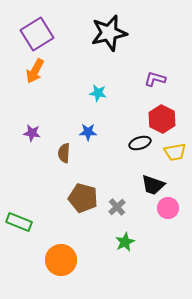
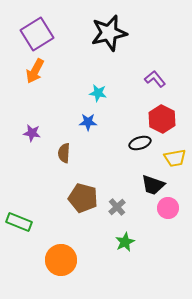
purple L-shape: rotated 35 degrees clockwise
blue star: moved 10 px up
yellow trapezoid: moved 6 px down
